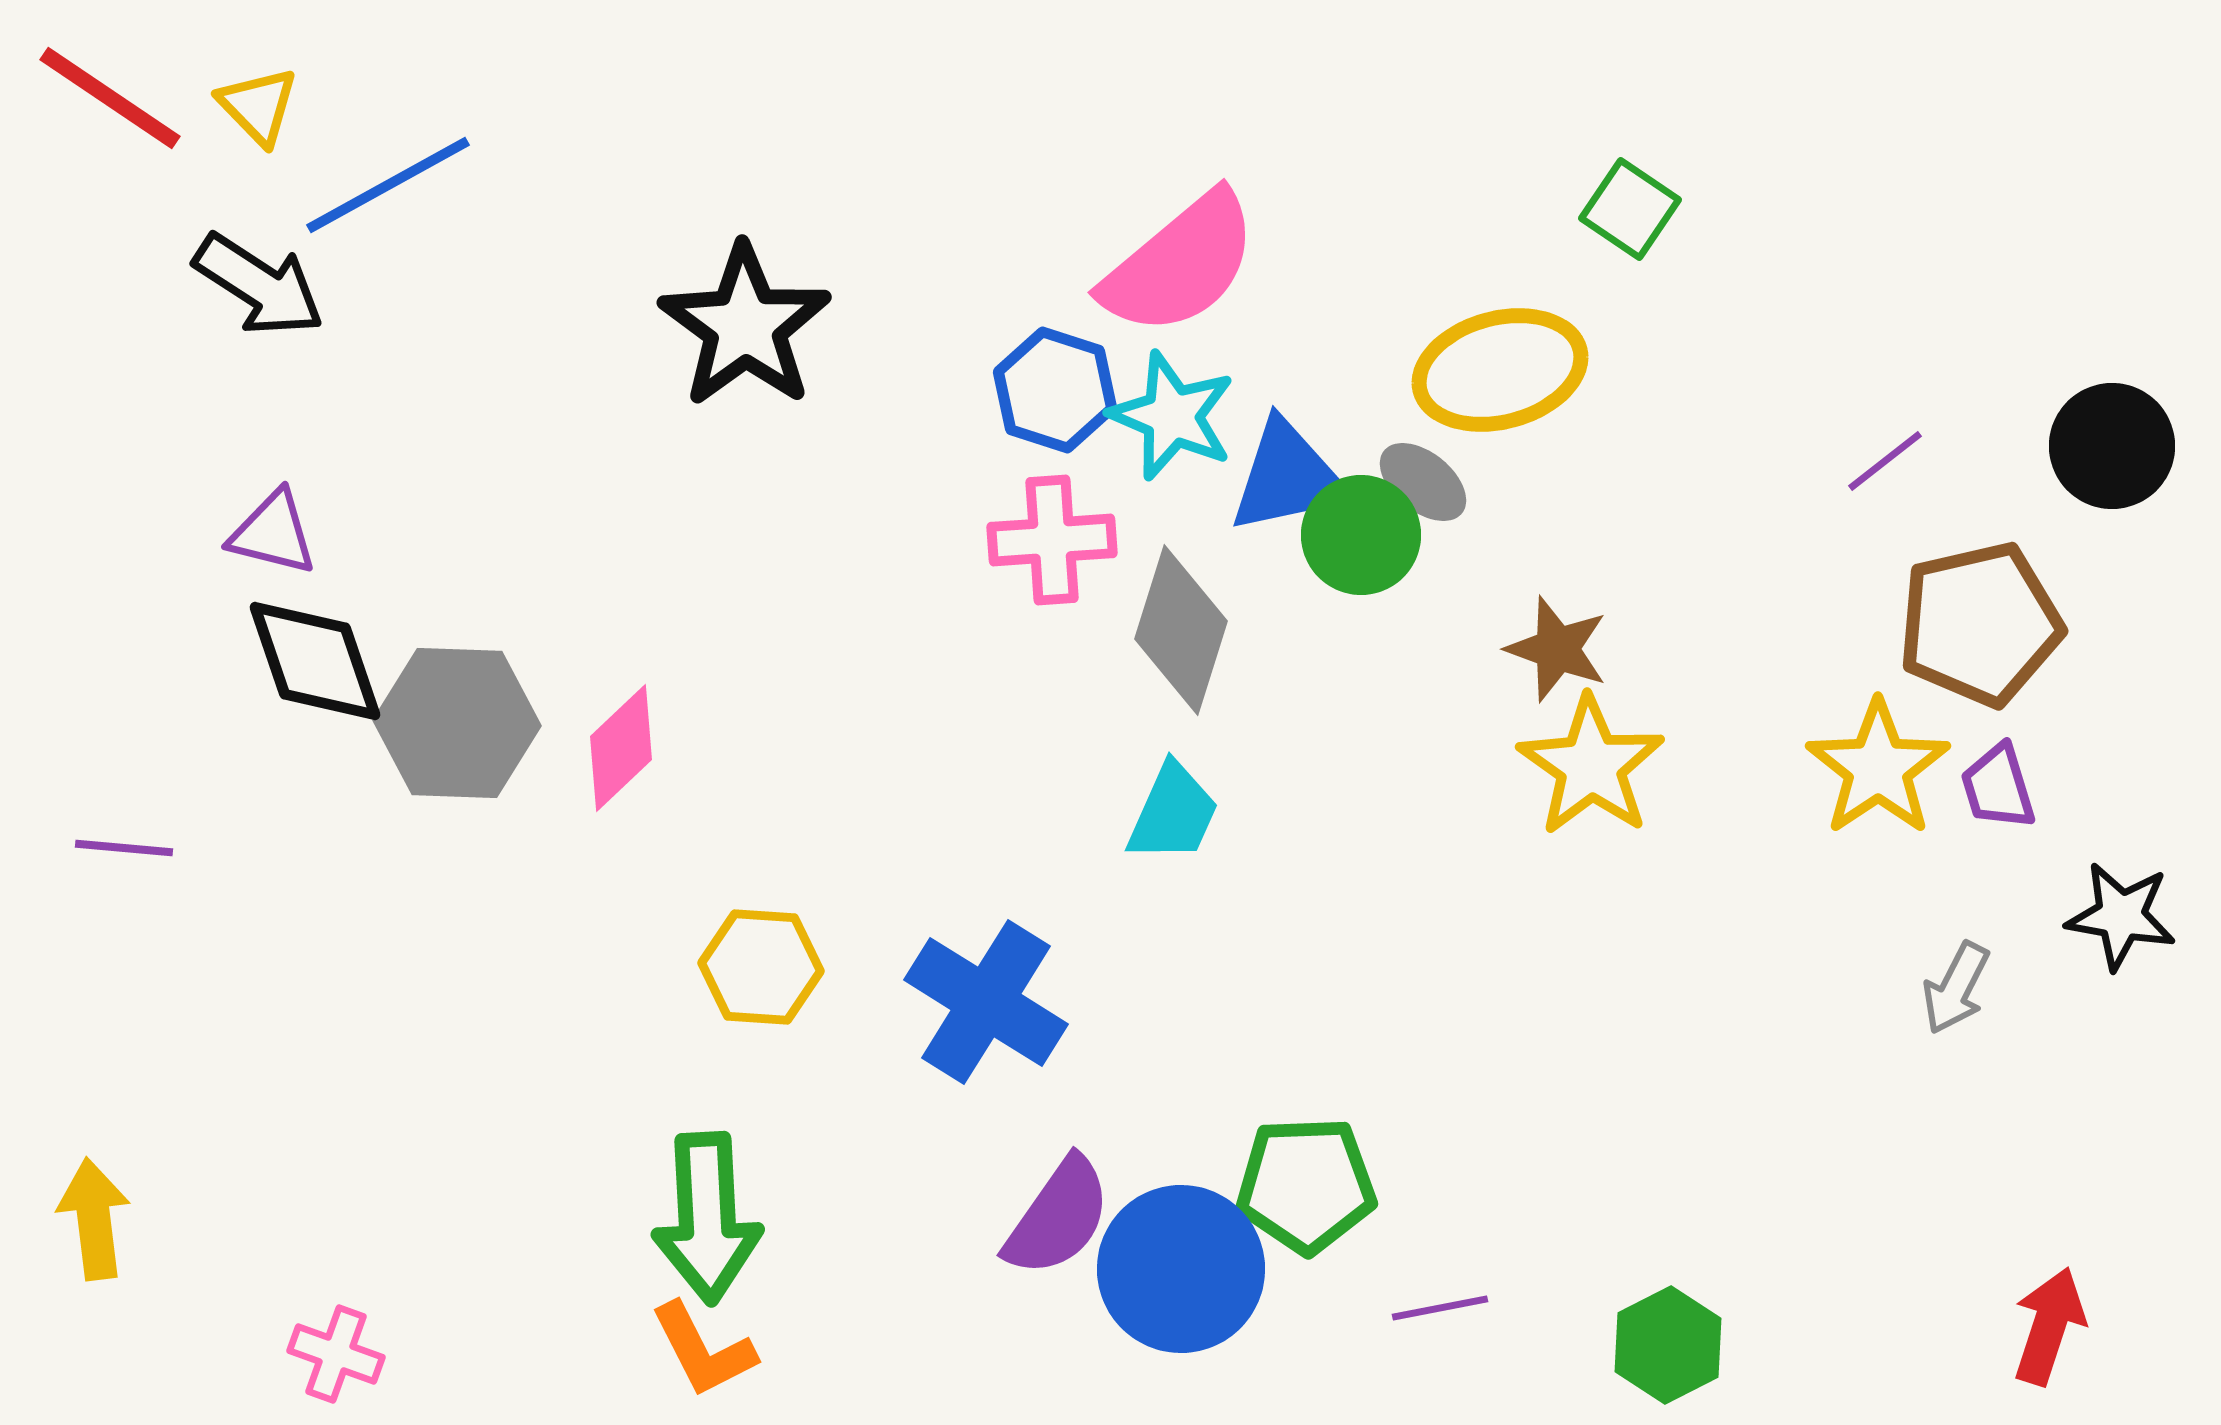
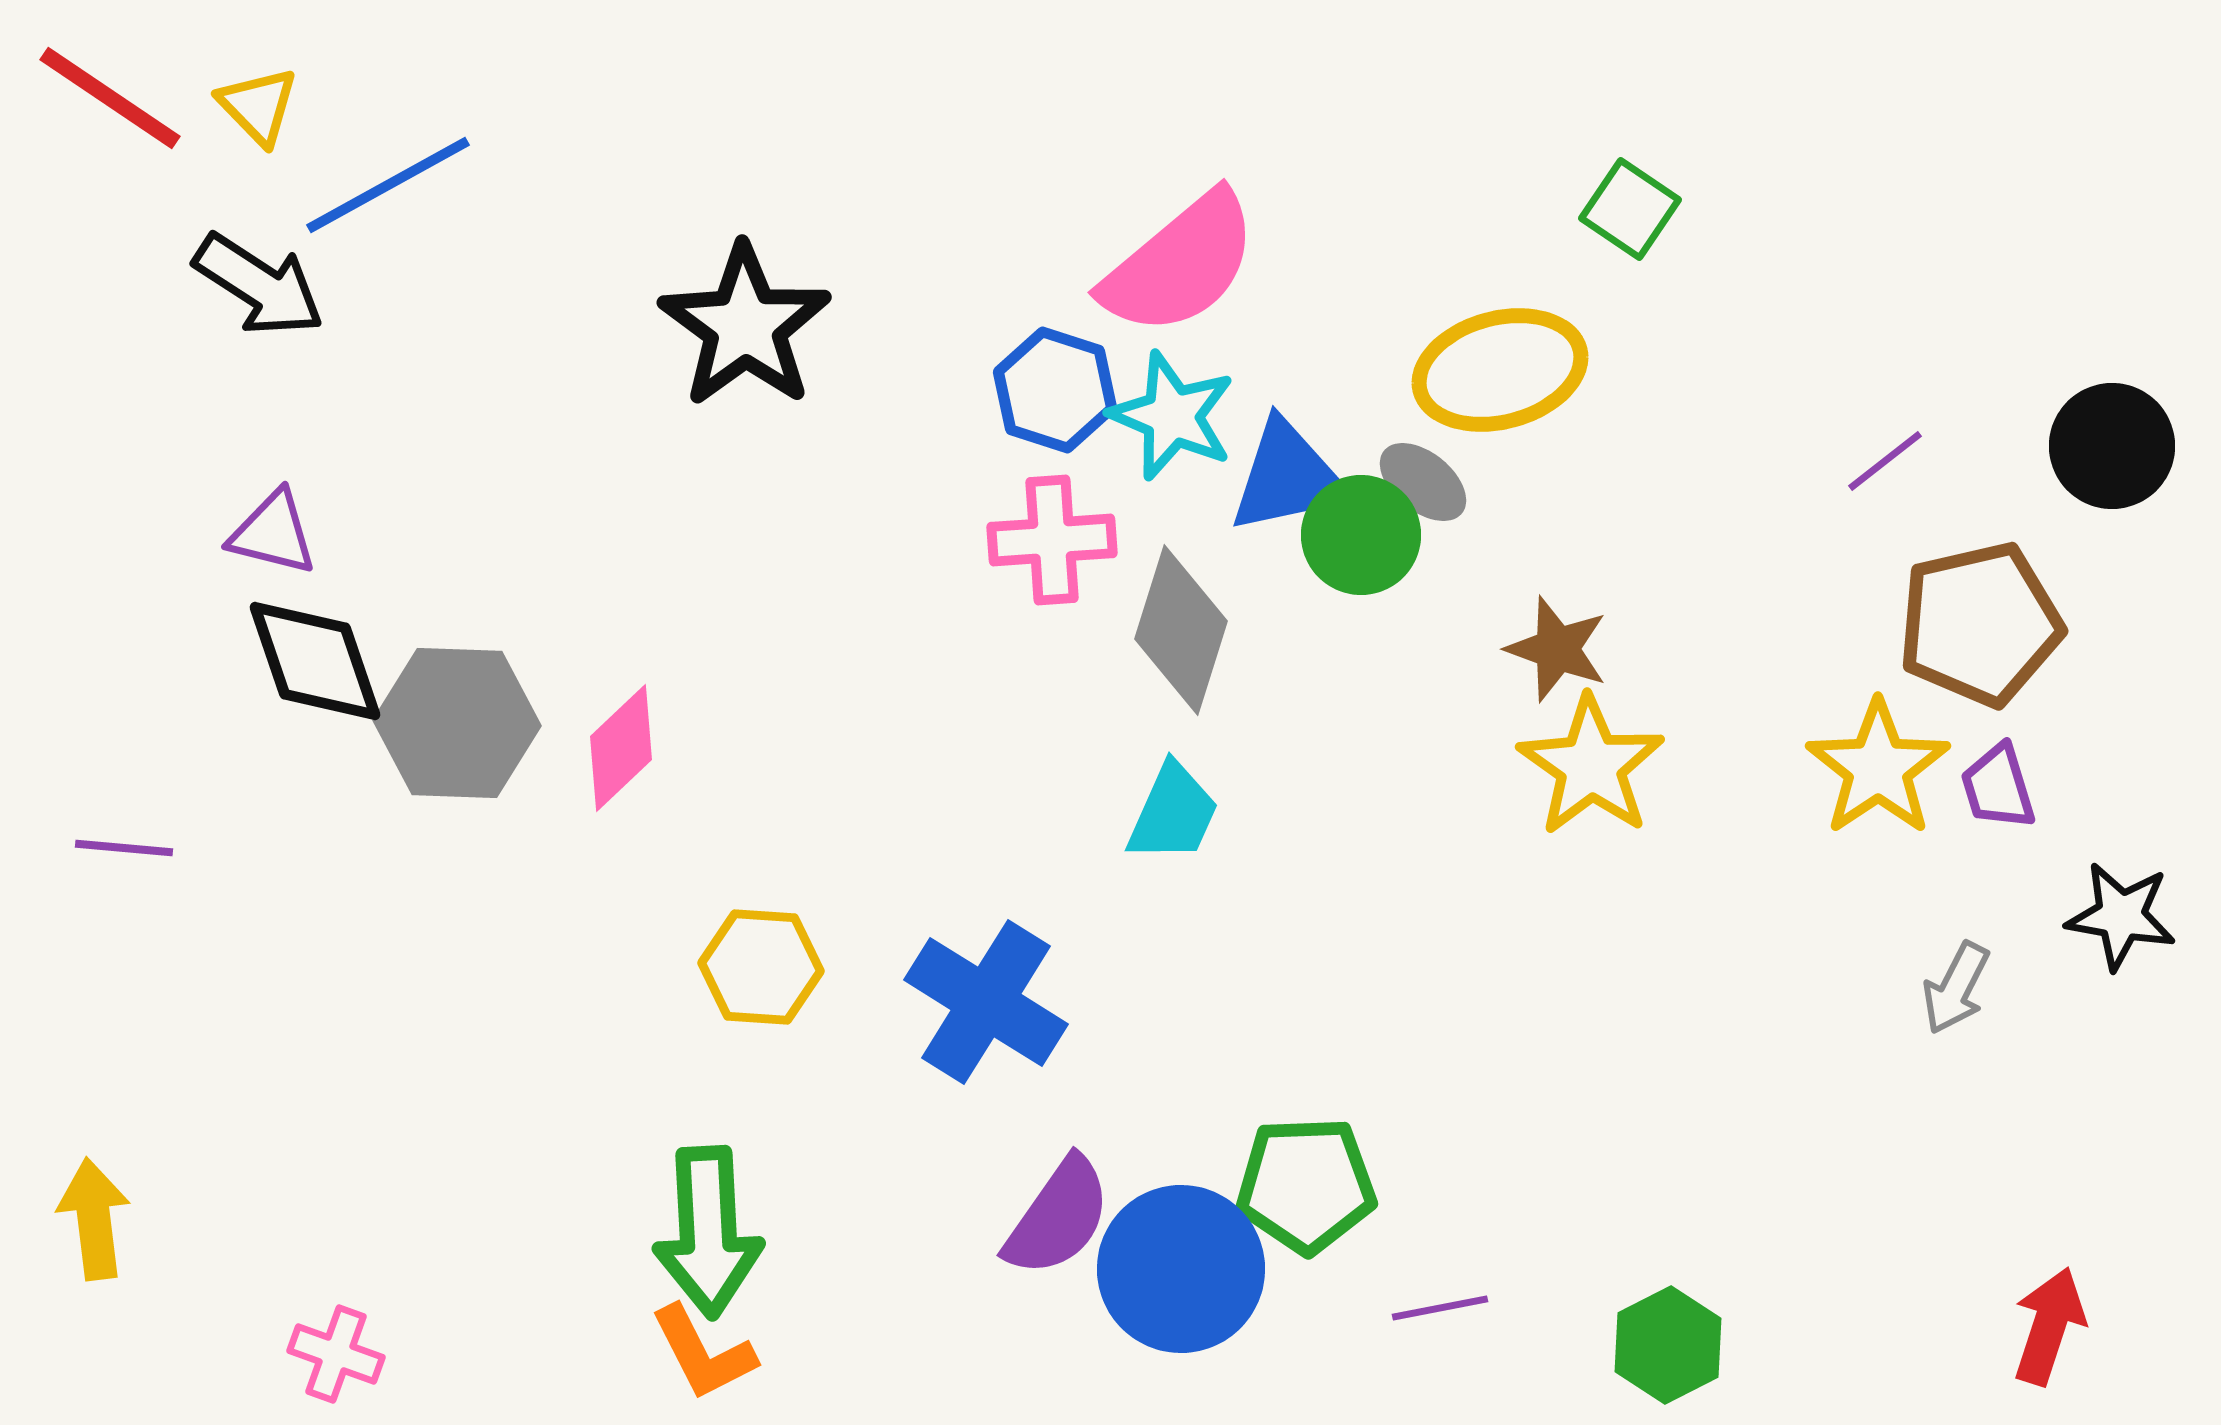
green arrow at (707, 1218): moved 1 px right, 14 px down
orange L-shape at (703, 1350): moved 3 px down
